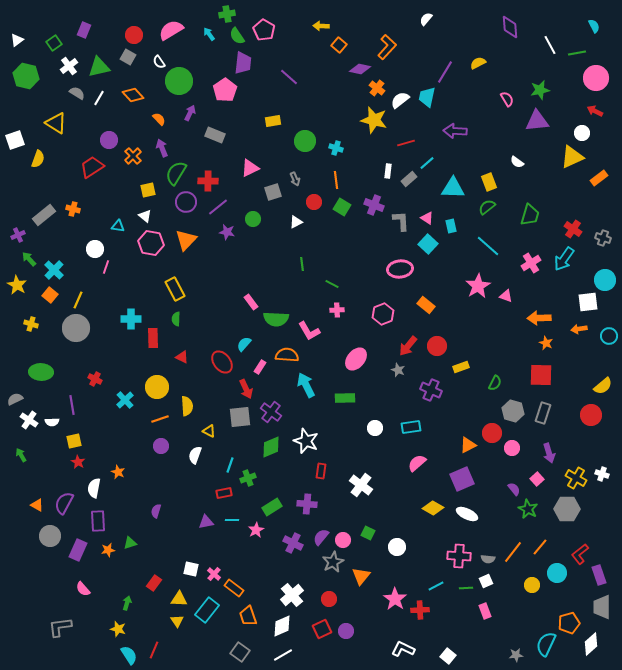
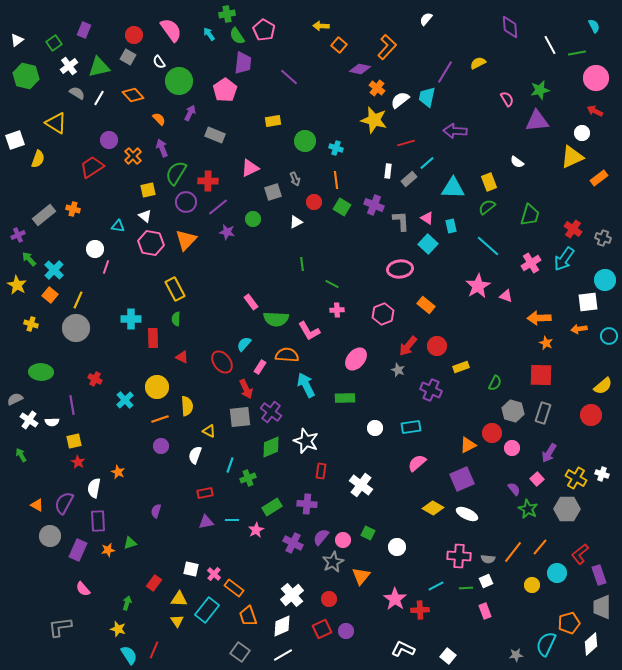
pink semicircle at (171, 30): rotated 85 degrees clockwise
purple arrow at (549, 453): rotated 48 degrees clockwise
red rectangle at (224, 493): moved 19 px left
